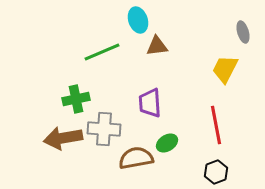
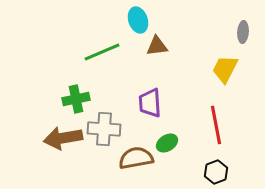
gray ellipse: rotated 20 degrees clockwise
